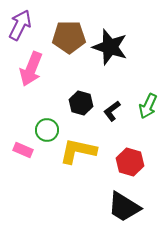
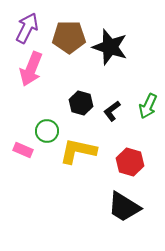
purple arrow: moved 7 px right, 3 px down
green circle: moved 1 px down
